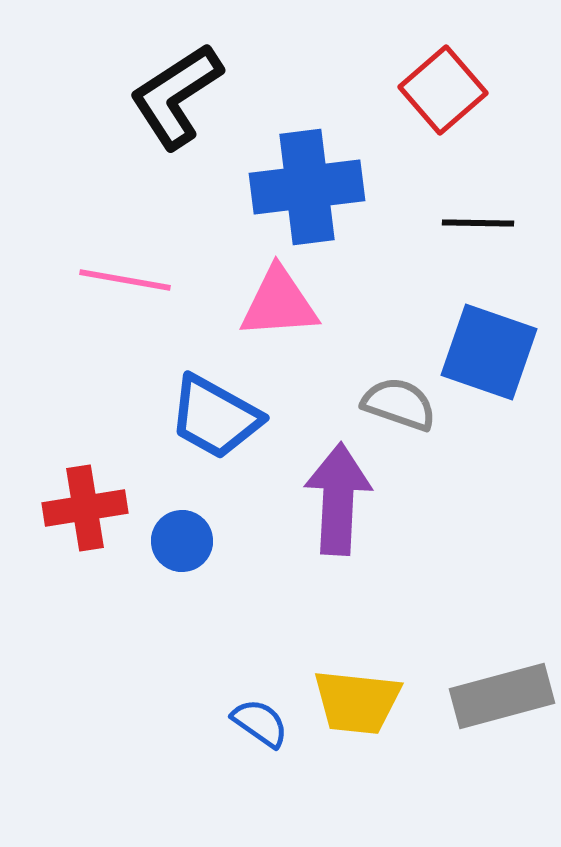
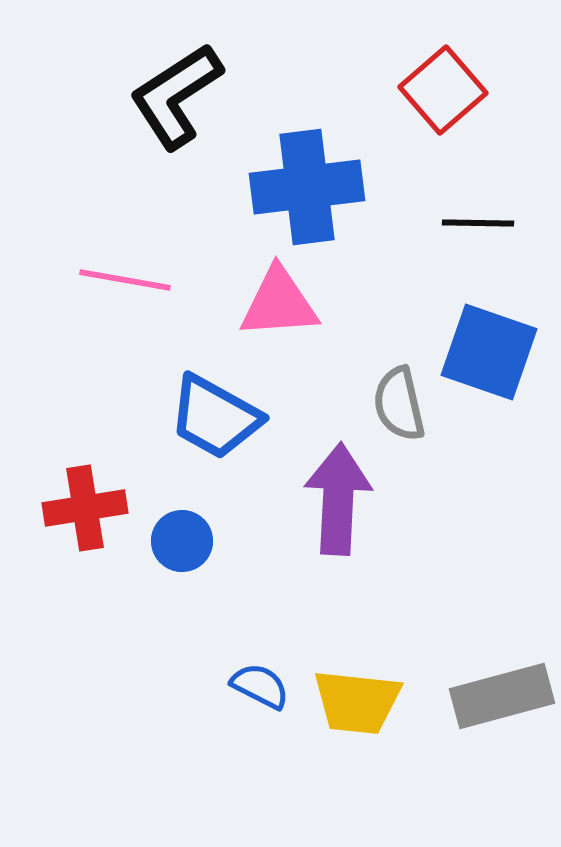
gray semicircle: rotated 122 degrees counterclockwise
blue semicircle: moved 37 px up; rotated 8 degrees counterclockwise
